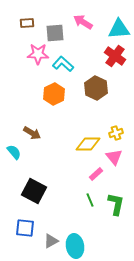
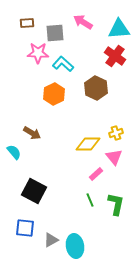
pink star: moved 1 px up
gray triangle: moved 1 px up
